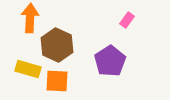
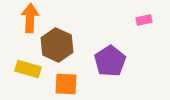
pink rectangle: moved 17 px right; rotated 42 degrees clockwise
orange square: moved 9 px right, 3 px down
